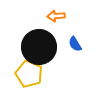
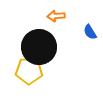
blue semicircle: moved 15 px right, 12 px up
yellow pentagon: moved 3 px up; rotated 20 degrees counterclockwise
